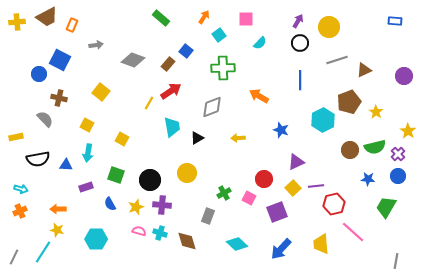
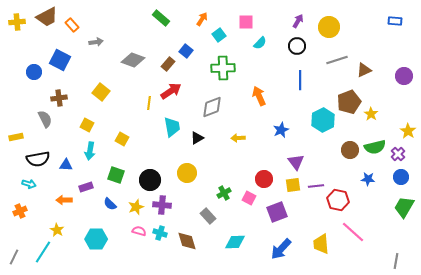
orange arrow at (204, 17): moved 2 px left, 2 px down
pink square at (246, 19): moved 3 px down
orange rectangle at (72, 25): rotated 64 degrees counterclockwise
black circle at (300, 43): moved 3 px left, 3 px down
gray arrow at (96, 45): moved 3 px up
blue circle at (39, 74): moved 5 px left, 2 px up
orange arrow at (259, 96): rotated 36 degrees clockwise
brown cross at (59, 98): rotated 21 degrees counterclockwise
yellow line at (149, 103): rotated 24 degrees counterclockwise
yellow star at (376, 112): moved 5 px left, 2 px down
gray semicircle at (45, 119): rotated 18 degrees clockwise
blue star at (281, 130): rotated 28 degrees clockwise
cyan arrow at (88, 153): moved 2 px right, 2 px up
purple triangle at (296, 162): rotated 42 degrees counterclockwise
blue circle at (398, 176): moved 3 px right, 1 px down
yellow square at (293, 188): moved 3 px up; rotated 35 degrees clockwise
cyan arrow at (21, 189): moved 8 px right, 5 px up
blue semicircle at (110, 204): rotated 16 degrees counterclockwise
red hexagon at (334, 204): moved 4 px right, 4 px up; rotated 25 degrees clockwise
green trapezoid at (386, 207): moved 18 px right
orange arrow at (58, 209): moved 6 px right, 9 px up
gray rectangle at (208, 216): rotated 63 degrees counterclockwise
yellow star at (57, 230): rotated 16 degrees clockwise
cyan diamond at (237, 244): moved 2 px left, 2 px up; rotated 45 degrees counterclockwise
